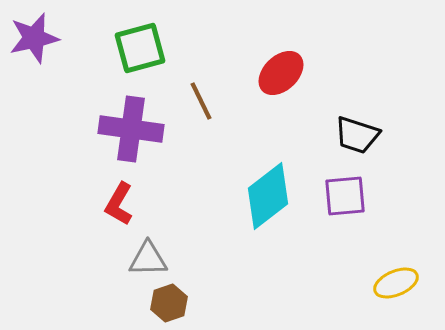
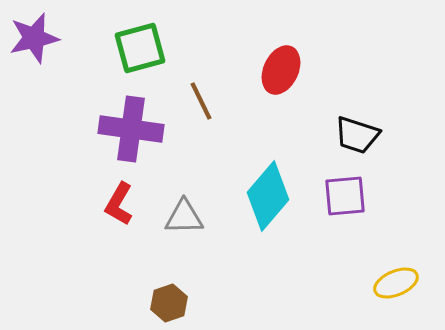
red ellipse: moved 3 px up; rotated 21 degrees counterclockwise
cyan diamond: rotated 12 degrees counterclockwise
gray triangle: moved 36 px right, 42 px up
